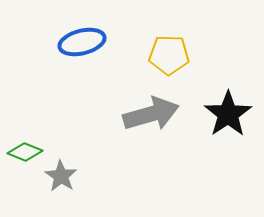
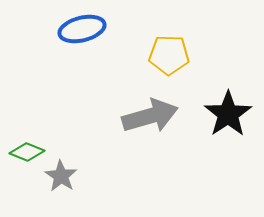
blue ellipse: moved 13 px up
gray arrow: moved 1 px left, 2 px down
green diamond: moved 2 px right
